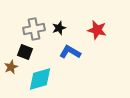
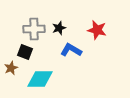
gray cross: rotated 10 degrees clockwise
blue L-shape: moved 1 px right, 2 px up
brown star: moved 1 px down
cyan diamond: rotated 16 degrees clockwise
